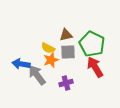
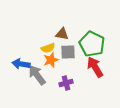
brown triangle: moved 4 px left, 1 px up; rotated 24 degrees clockwise
yellow semicircle: rotated 48 degrees counterclockwise
